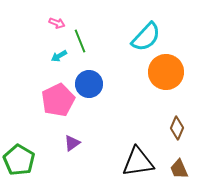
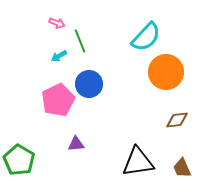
brown diamond: moved 8 px up; rotated 60 degrees clockwise
purple triangle: moved 4 px right, 1 px down; rotated 30 degrees clockwise
brown trapezoid: moved 3 px right, 1 px up
